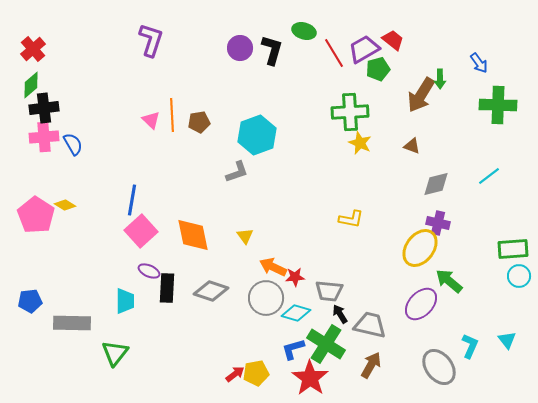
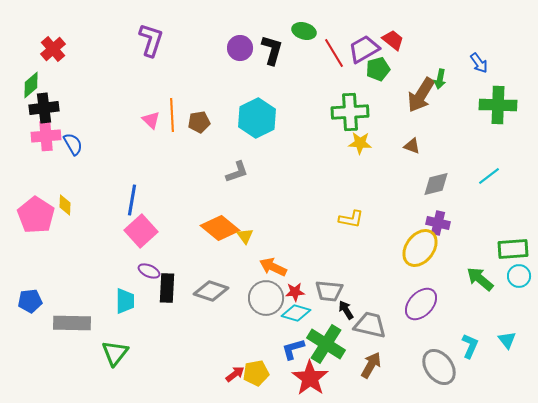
red cross at (33, 49): moved 20 px right
green arrow at (440, 79): rotated 12 degrees clockwise
cyan hexagon at (257, 135): moved 17 px up; rotated 6 degrees counterclockwise
pink cross at (44, 137): moved 2 px right, 1 px up
yellow star at (360, 143): rotated 20 degrees counterclockwise
yellow diamond at (65, 205): rotated 60 degrees clockwise
orange diamond at (193, 235): moved 27 px right, 7 px up; rotated 39 degrees counterclockwise
red star at (295, 277): moved 15 px down
green arrow at (449, 281): moved 31 px right, 2 px up
black arrow at (340, 314): moved 6 px right, 4 px up
